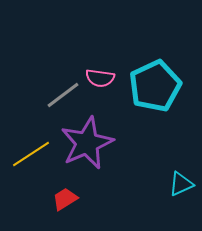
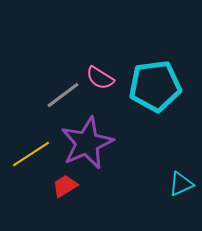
pink semicircle: rotated 24 degrees clockwise
cyan pentagon: rotated 18 degrees clockwise
red trapezoid: moved 13 px up
